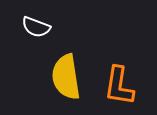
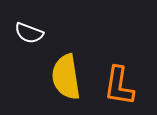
white semicircle: moved 7 px left, 6 px down
